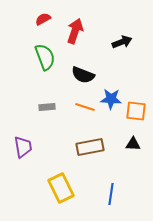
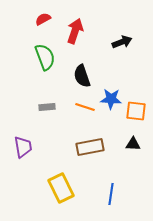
black semicircle: moved 1 px left, 1 px down; rotated 50 degrees clockwise
